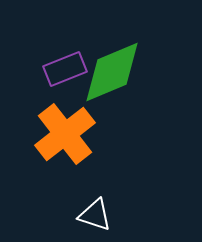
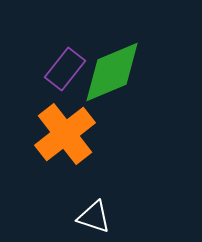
purple rectangle: rotated 30 degrees counterclockwise
white triangle: moved 1 px left, 2 px down
